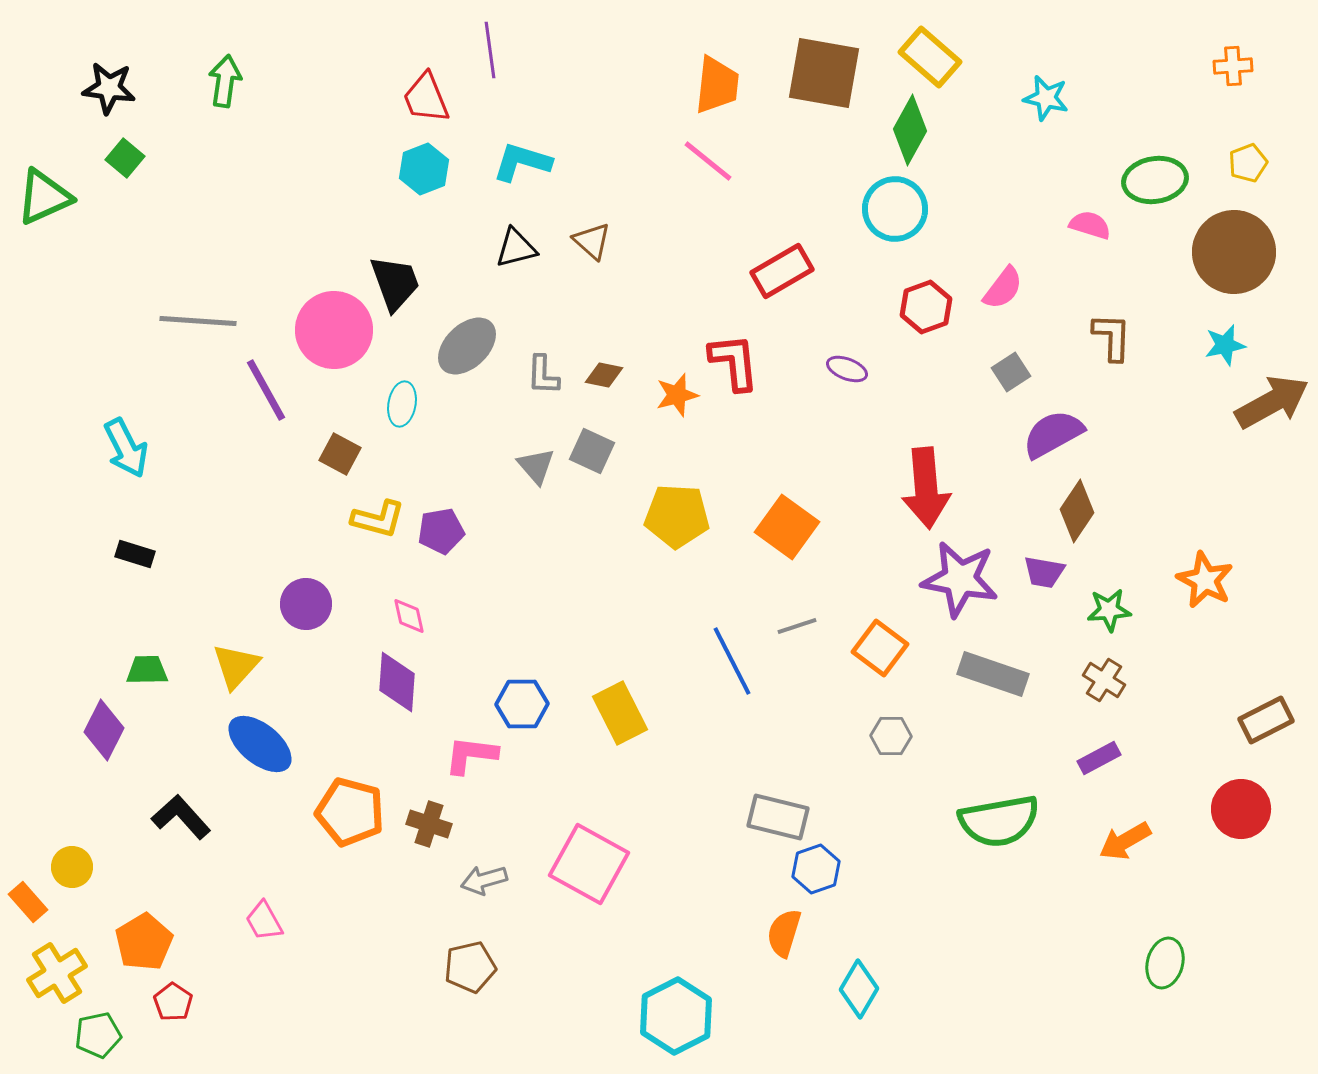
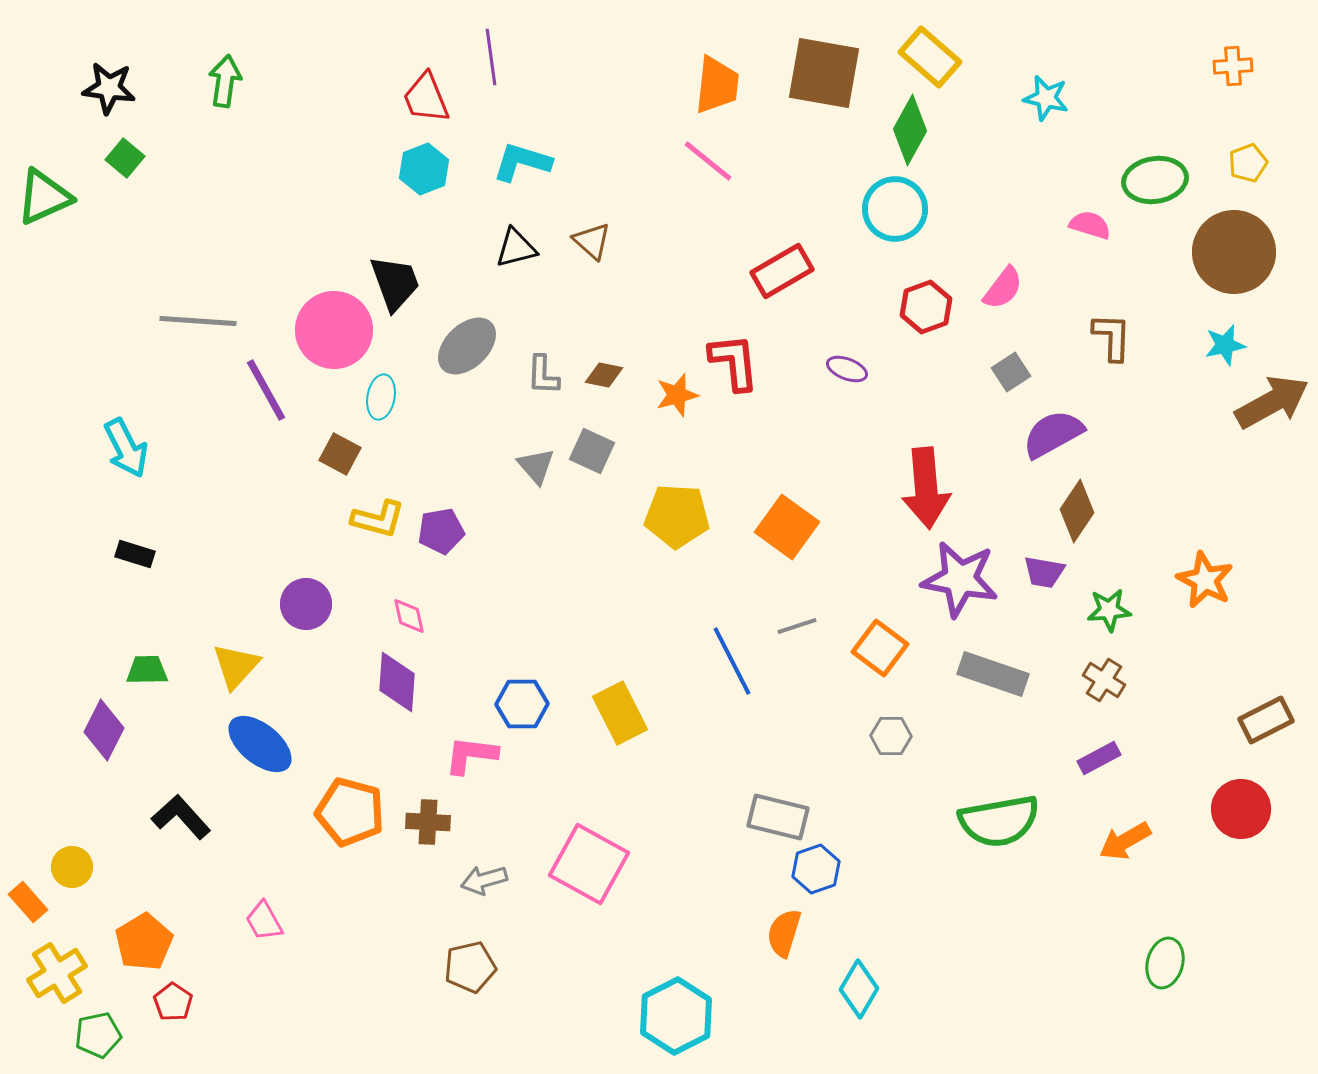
purple line at (490, 50): moved 1 px right, 7 px down
cyan ellipse at (402, 404): moved 21 px left, 7 px up
brown cross at (429, 824): moved 1 px left, 2 px up; rotated 15 degrees counterclockwise
